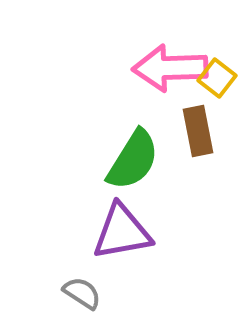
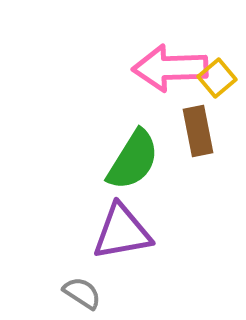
yellow square: rotated 12 degrees clockwise
